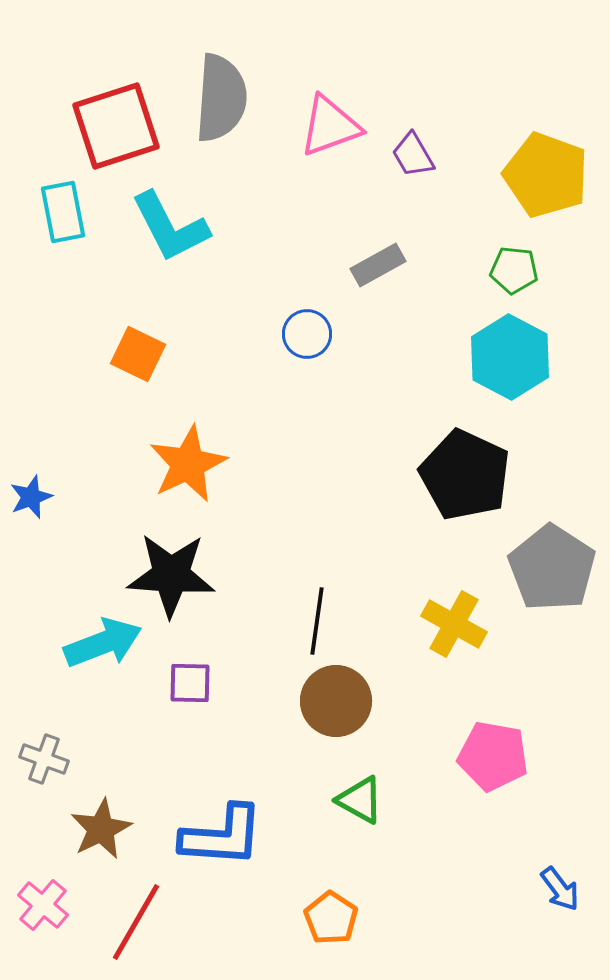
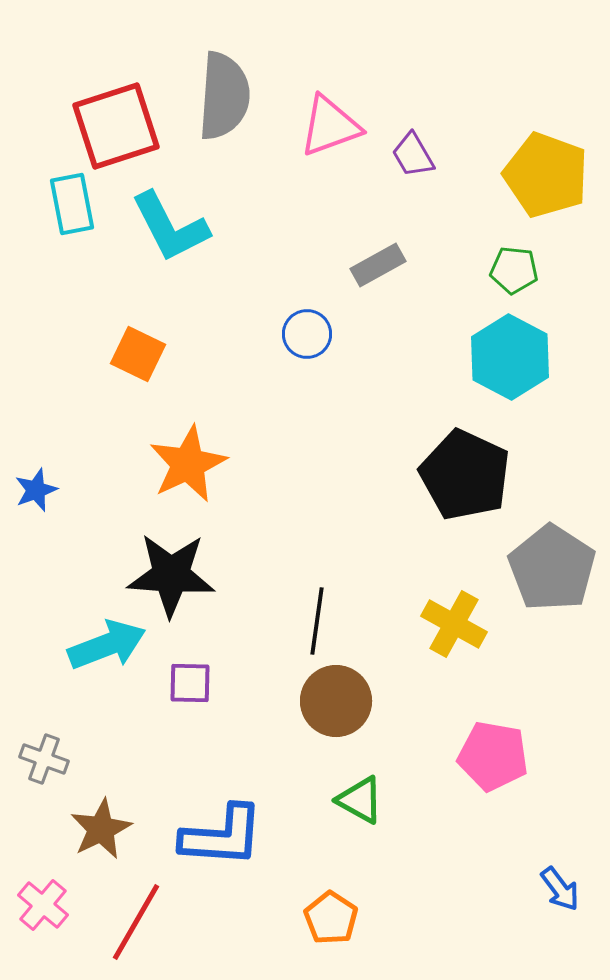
gray semicircle: moved 3 px right, 2 px up
cyan rectangle: moved 9 px right, 8 px up
blue star: moved 5 px right, 7 px up
cyan arrow: moved 4 px right, 2 px down
